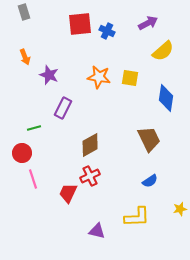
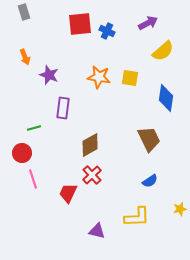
purple rectangle: rotated 20 degrees counterclockwise
red cross: moved 2 px right, 1 px up; rotated 18 degrees counterclockwise
